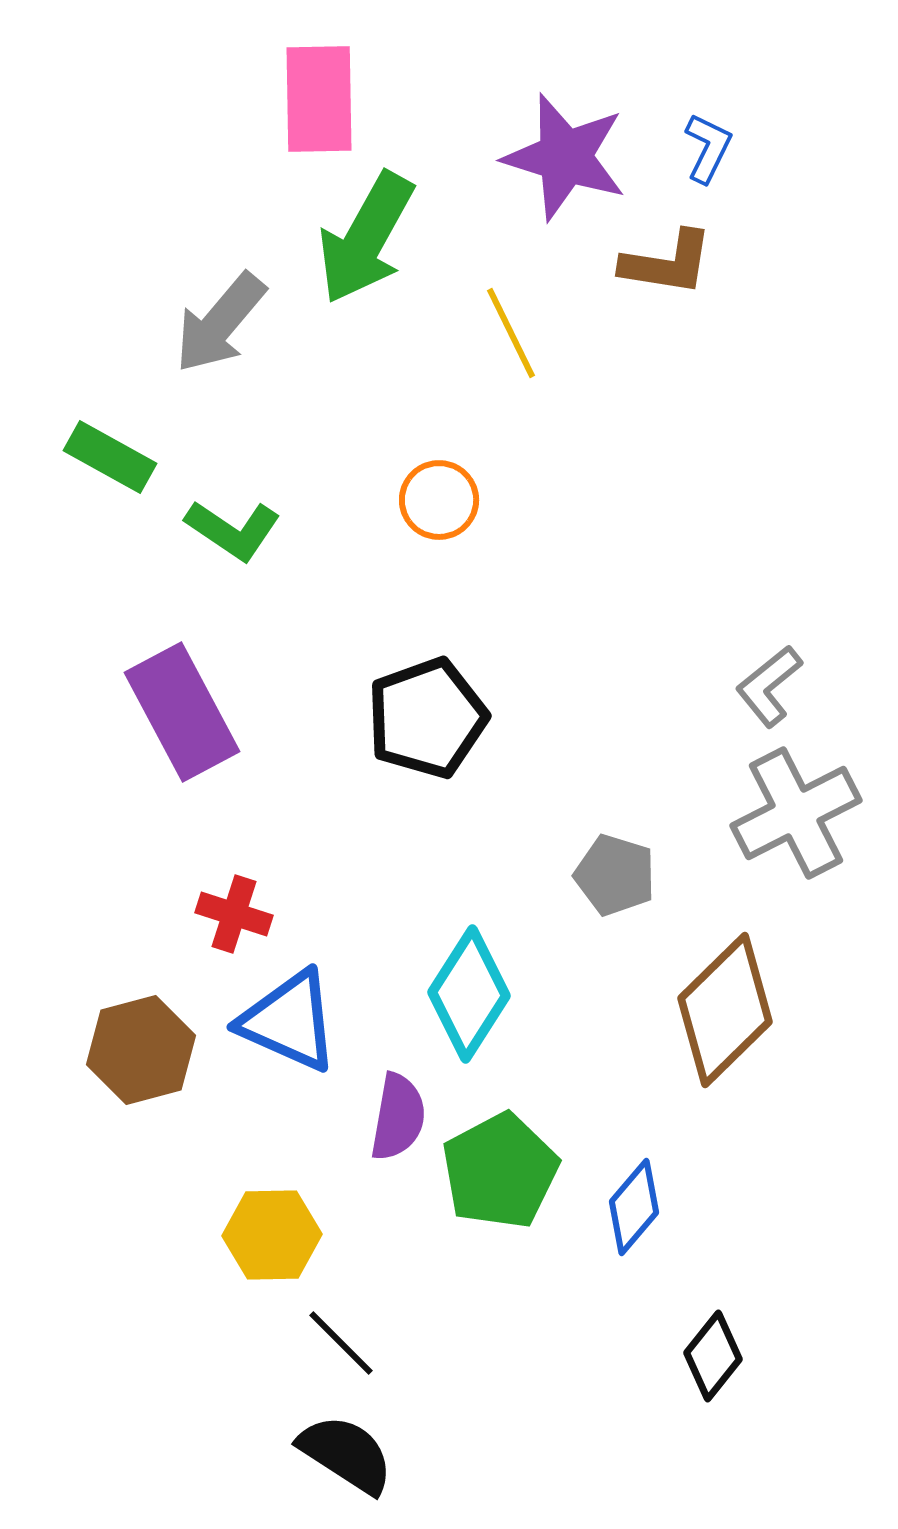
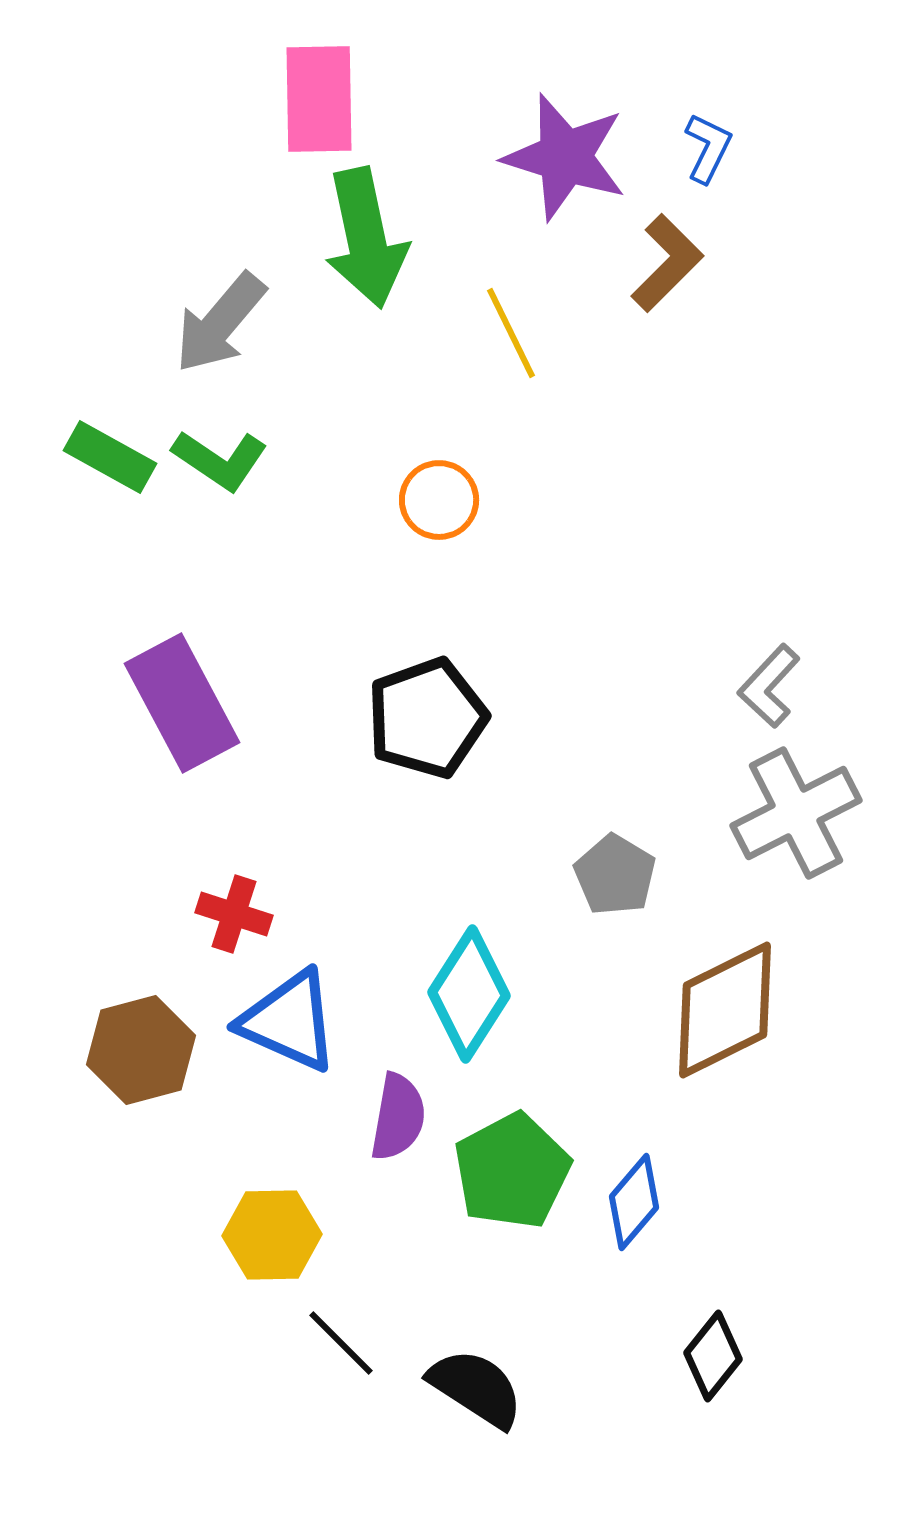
green arrow: rotated 41 degrees counterclockwise
brown L-shape: rotated 54 degrees counterclockwise
green L-shape: moved 13 px left, 70 px up
gray L-shape: rotated 8 degrees counterclockwise
purple rectangle: moved 9 px up
gray pentagon: rotated 14 degrees clockwise
brown diamond: rotated 18 degrees clockwise
green pentagon: moved 12 px right
blue diamond: moved 5 px up
black semicircle: moved 130 px right, 66 px up
